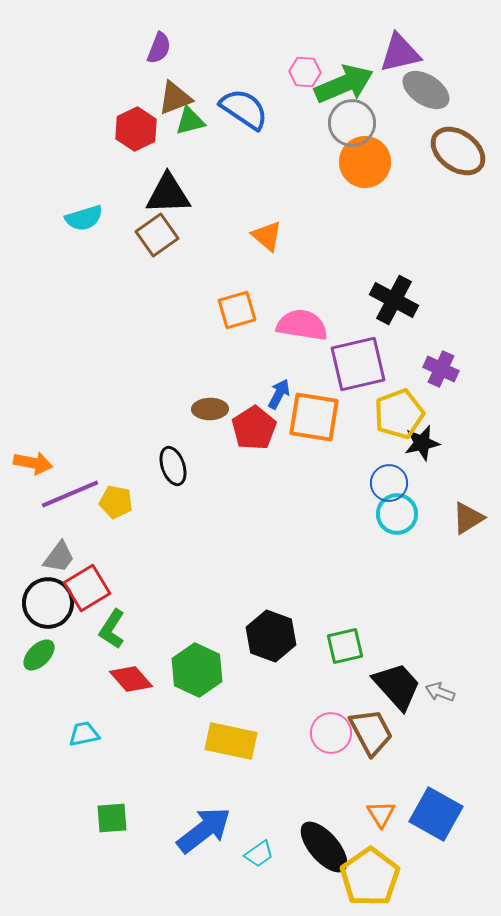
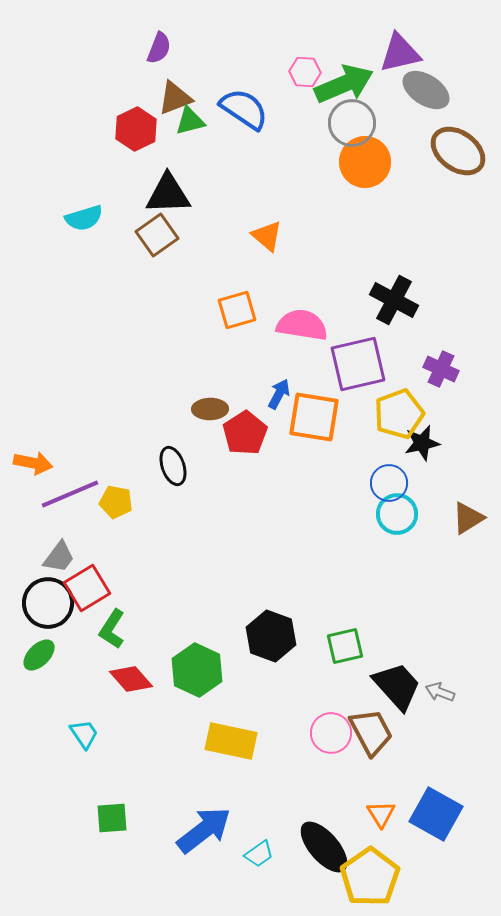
red pentagon at (254, 428): moved 9 px left, 5 px down
cyan trapezoid at (84, 734): rotated 68 degrees clockwise
